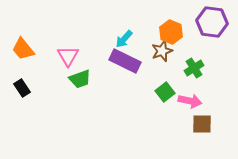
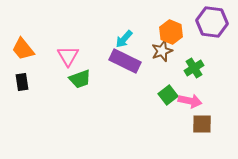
black rectangle: moved 6 px up; rotated 24 degrees clockwise
green square: moved 3 px right, 3 px down
